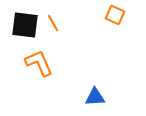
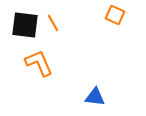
blue triangle: rotated 10 degrees clockwise
